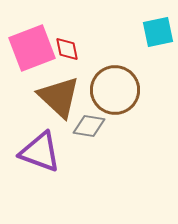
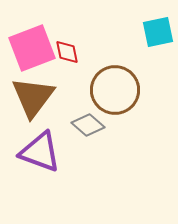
red diamond: moved 3 px down
brown triangle: moved 26 px left; rotated 24 degrees clockwise
gray diamond: moved 1 px left, 1 px up; rotated 32 degrees clockwise
